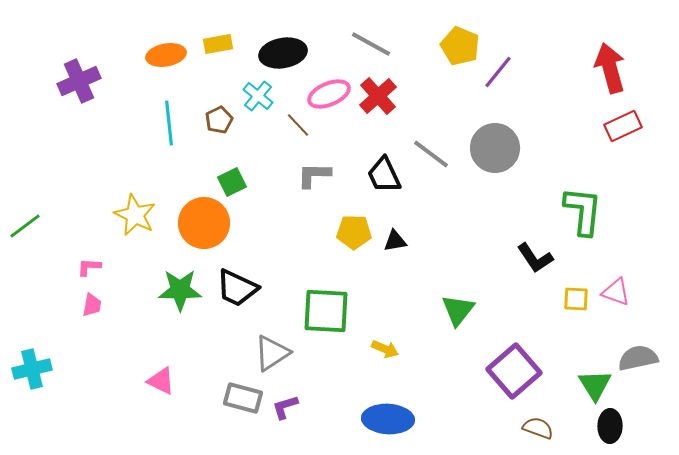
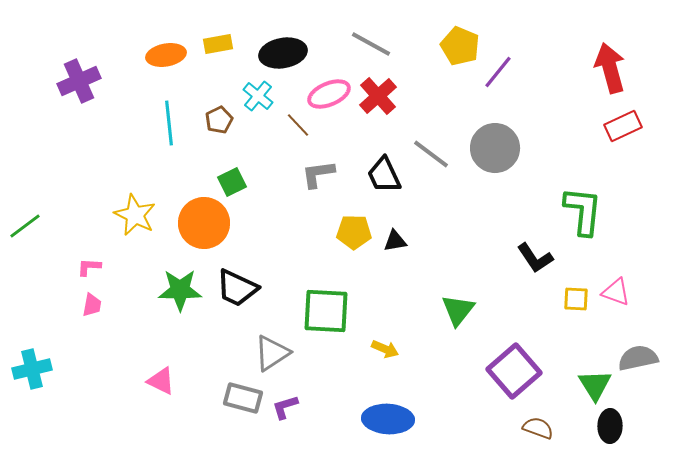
gray L-shape at (314, 175): moved 4 px right, 1 px up; rotated 9 degrees counterclockwise
